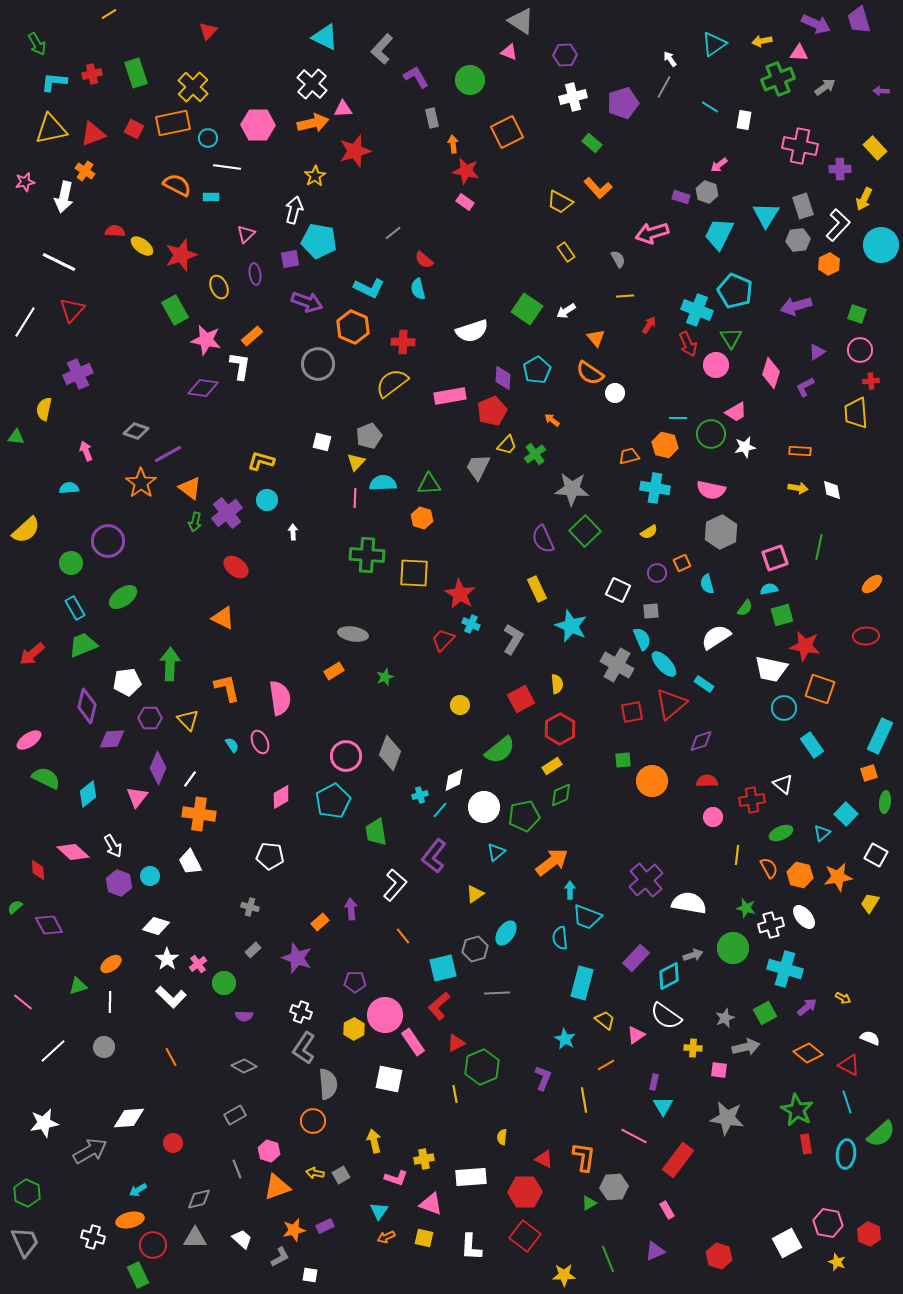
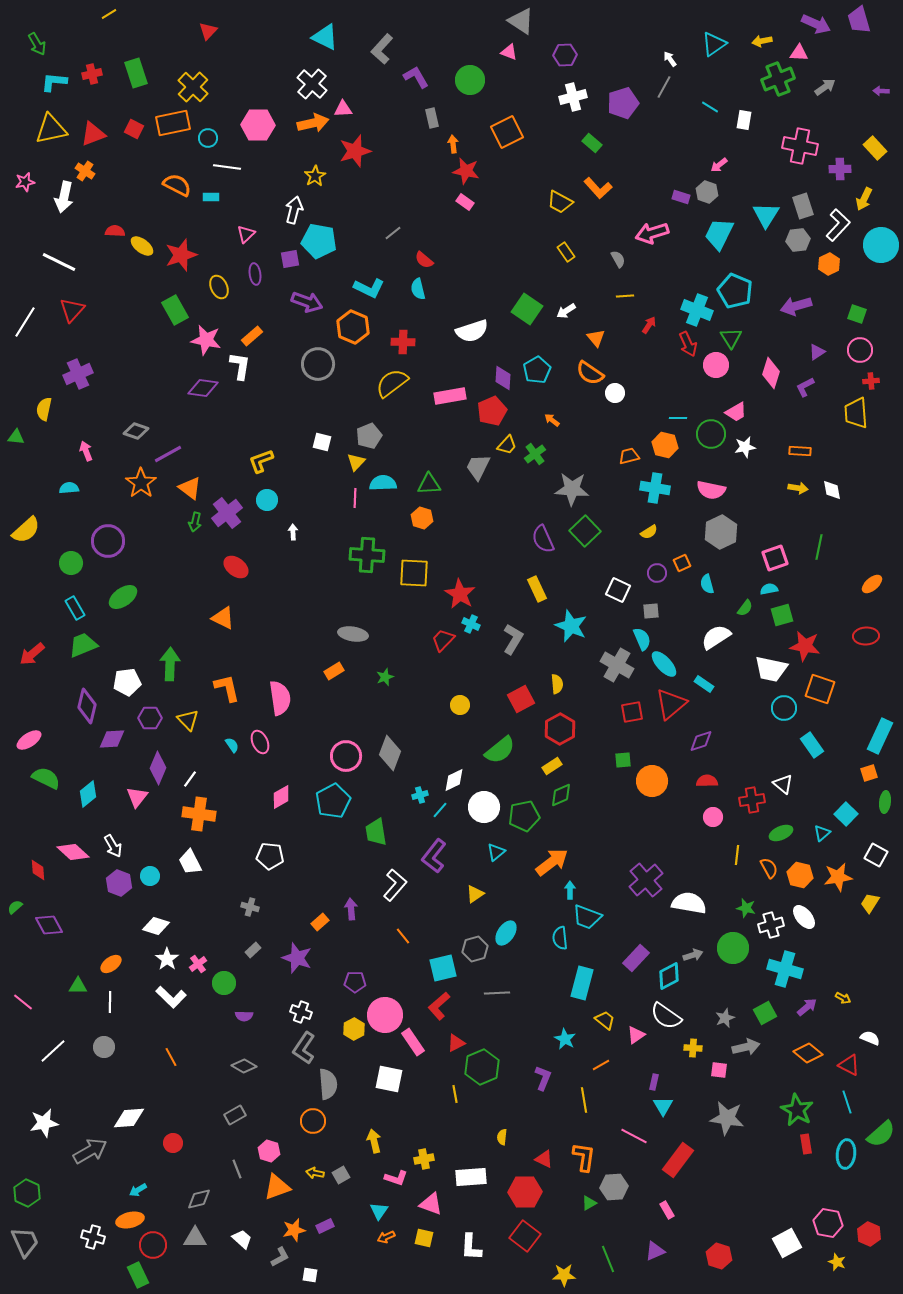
yellow L-shape at (261, 461): rotated 36 degrees counterclockwise
green triangle at (78, 986): rotated 18 degrees clockwise
orange line at (606, 1065): moved 5 px left
